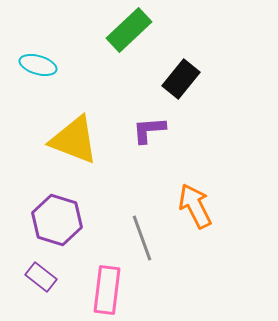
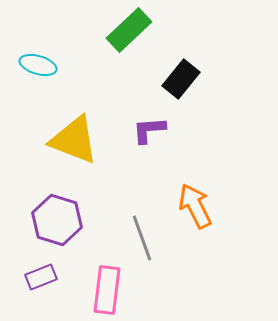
purple rectangle: rotated 60 degrees counterclockwise
